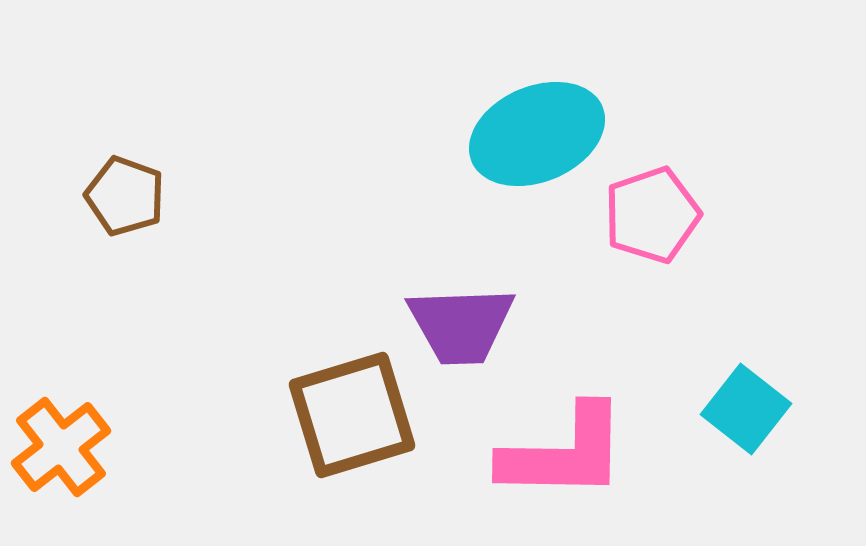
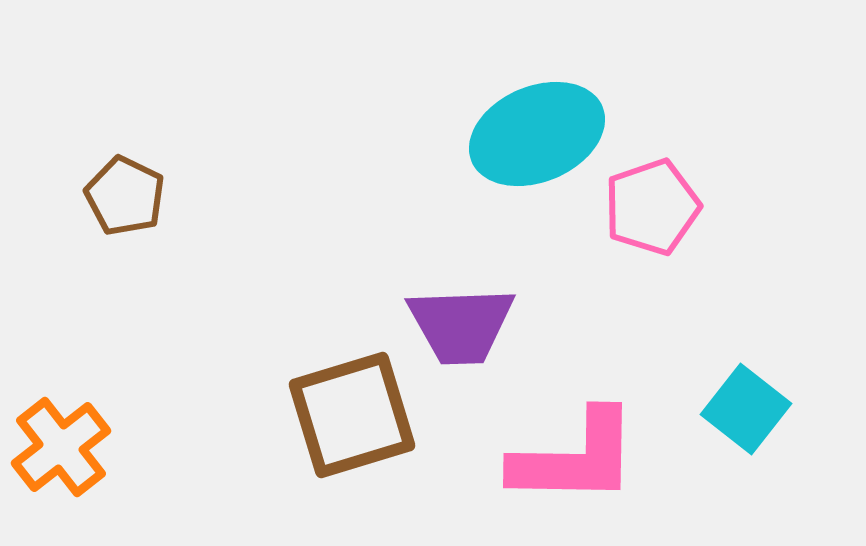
brown pentagon: rotated 6 degrees clockwise
pink pentagon: moved 8 px up
pink L-shape: moved 11 px right, 5 px down
